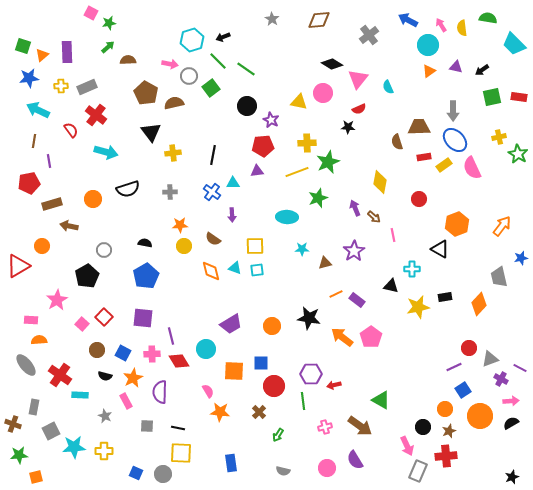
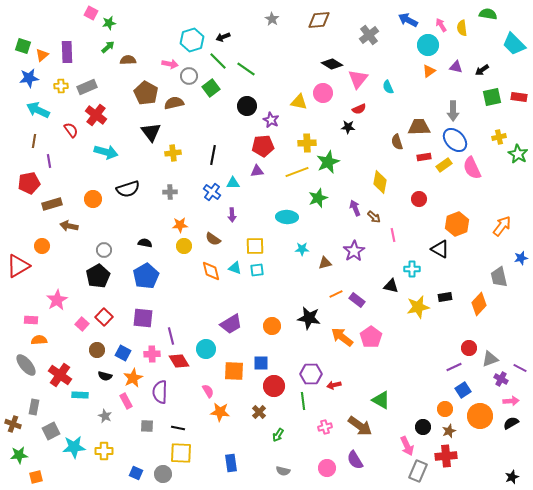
green semicircle at (488, 18): moved 4 px up
black pentagon at (87, 276): moved 11 px right
